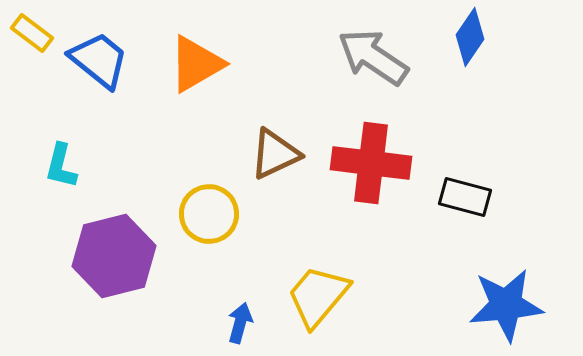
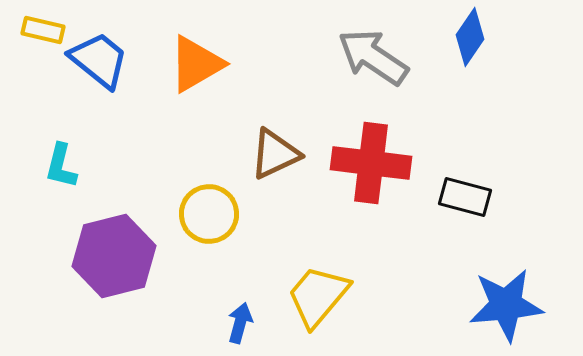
yellow rectangle: moved 11 px right, 3 px up; rotated 24 degrees counterclockwise
